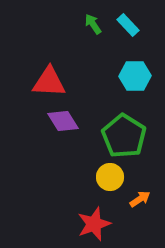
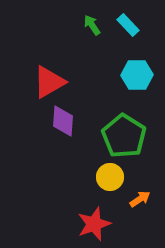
green arrow: moved 1 px left, 1 px down
cyan hexagon: moved 2 px right, 1 px up
red triangle: rotated 33 degrees counterclockwise
purple diamond: rotated 36 degrees clockwise
